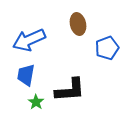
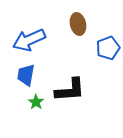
blue pentagon: moved 1 px right
